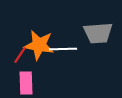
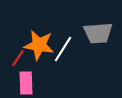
white line: rotated 56 degrees counterclockwise
red line: moved 2 px left, 3 px down
